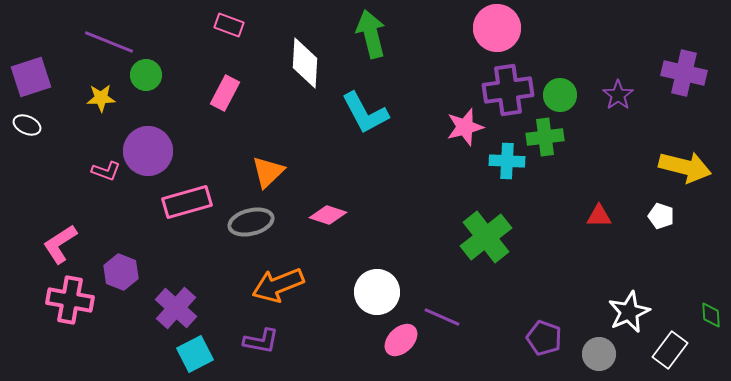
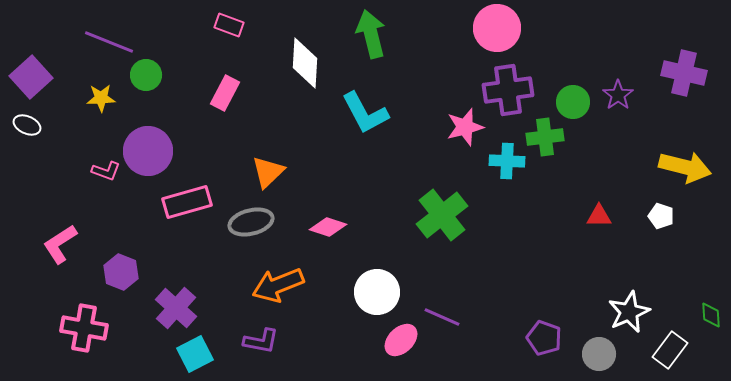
purple square at (31, 77): rotated 24 degrees counterclockwise
green circle at (560, 95): moved 13 px right, 7 px down
pink diamond at (328, 215): moved 12 px down
green cross at (486, 237): moved 44 px left, 22 px up
pink cross at (70, 300): moved 14 px right, 28 px down
